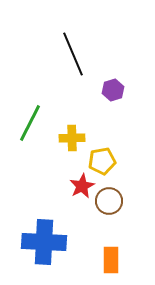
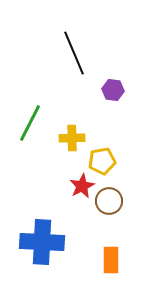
black line: moved 1 px right, 1 px up
purple hexagon: rotated 25 degrees clockwise
blue cross: moved 2 px left
